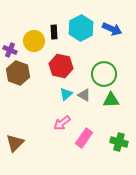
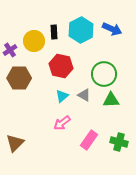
cyan hexagon: moved 2 px down
purple cross: rotated 32 degrees clockwise
brown hexagon: moved 1 px right, 5 px down; rotated 20 degrees counterclockwise
cyan triangle: moved 4 px left, 2 px down
pink rectangle: moved 5 px right, 2 px down
